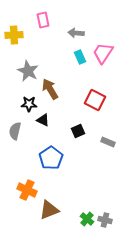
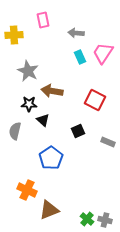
brown arrow: moved 2 px right, 2 px down; rotated 50 degrees counterclockwise
black triangle: rotated 16 degrees clockwise
